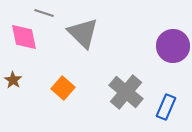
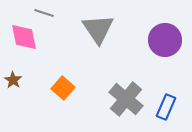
gray triangle: moved 15 px right, 4 px up; rotated 12 degrees clockwise
purple circle: moved 8 px left, 6 px up
gray cross: moved 7 px down
